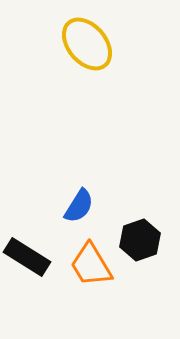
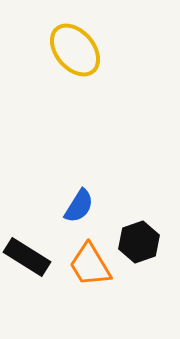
yellow ellipse: moved 12 px left, 6 px down
black hexagon: moved 1 px left, 2 px down
orange trapezoid: moved 1 px left
